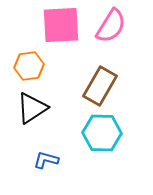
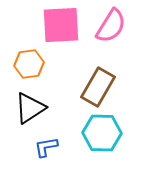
orange hexagon: moved 2 px up
brown rectangle: moved 2 px left, 1 px down
black triangle: moved 2 px left
blue L-shape: moved 13 px up; rotated 25 degrees counterclockwise
